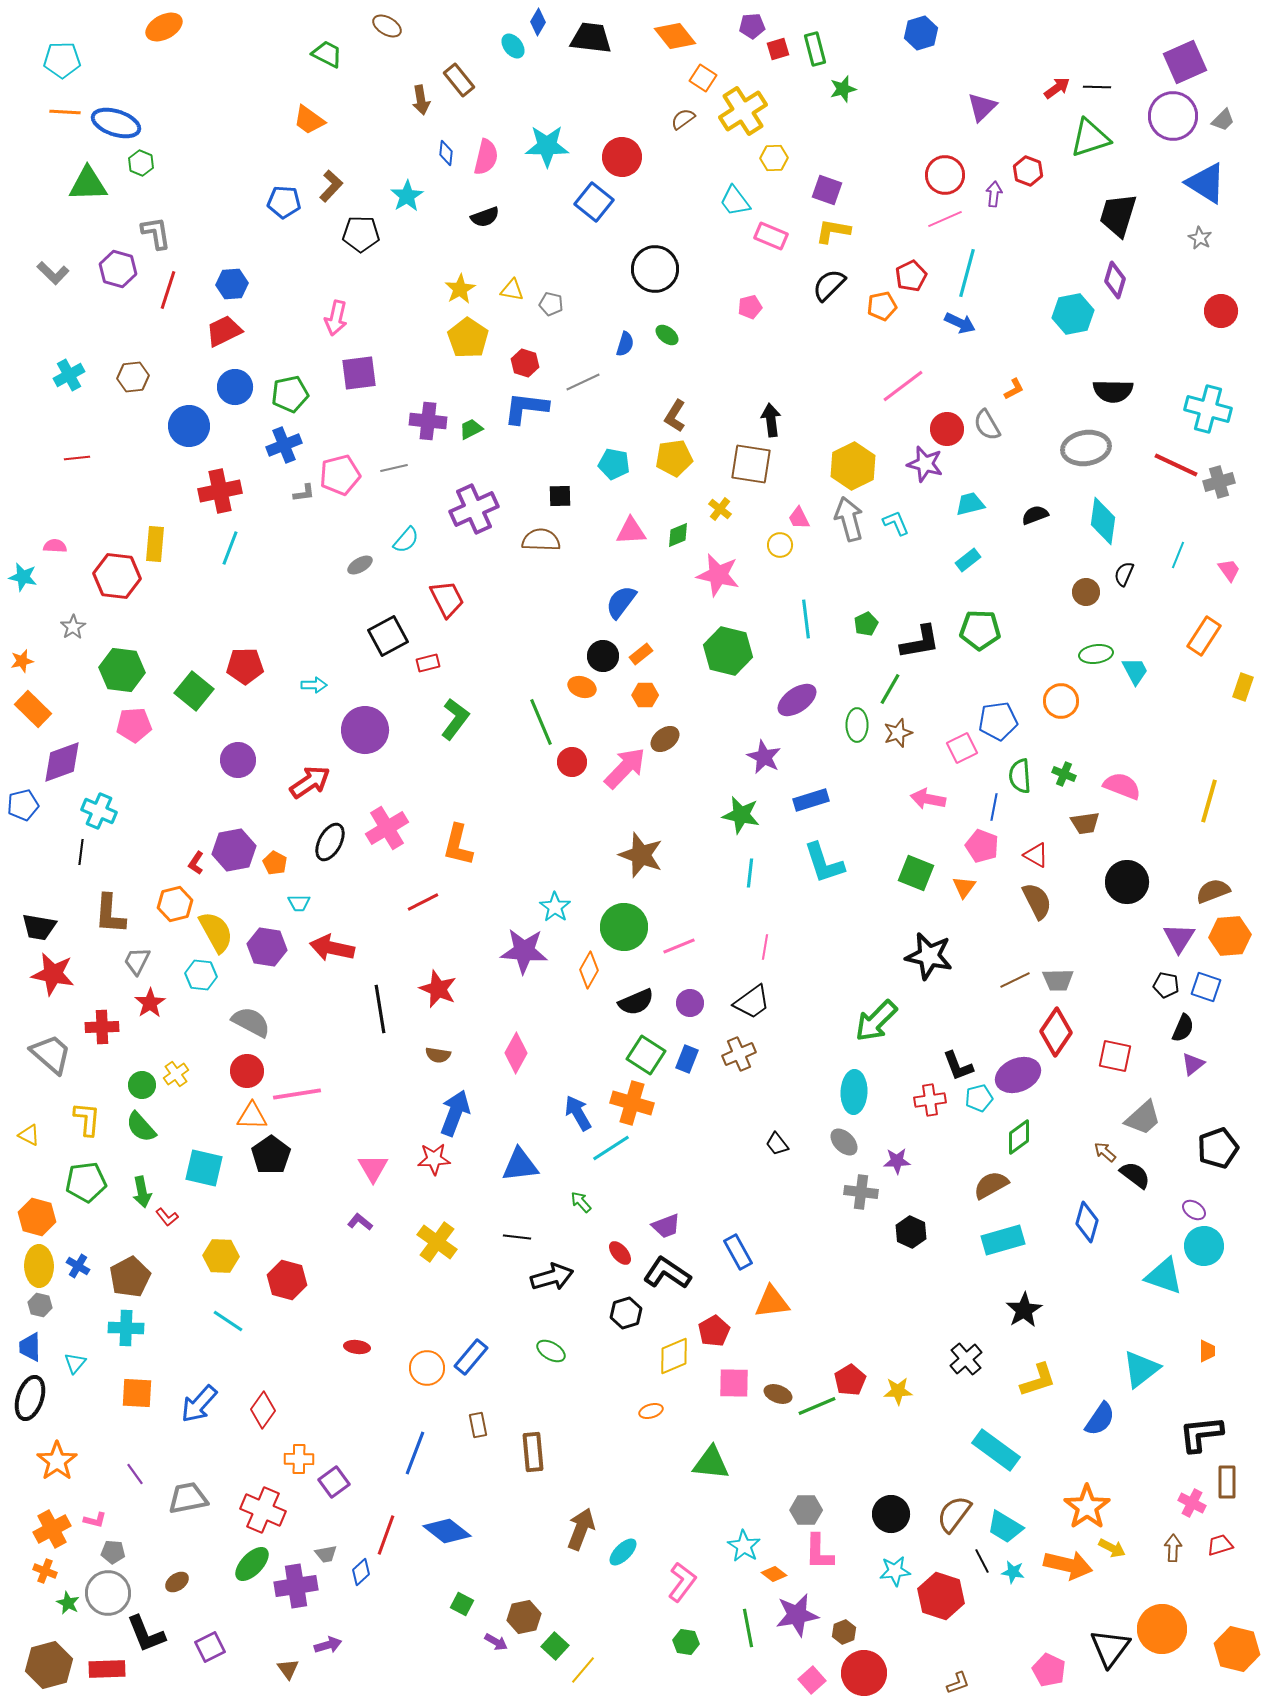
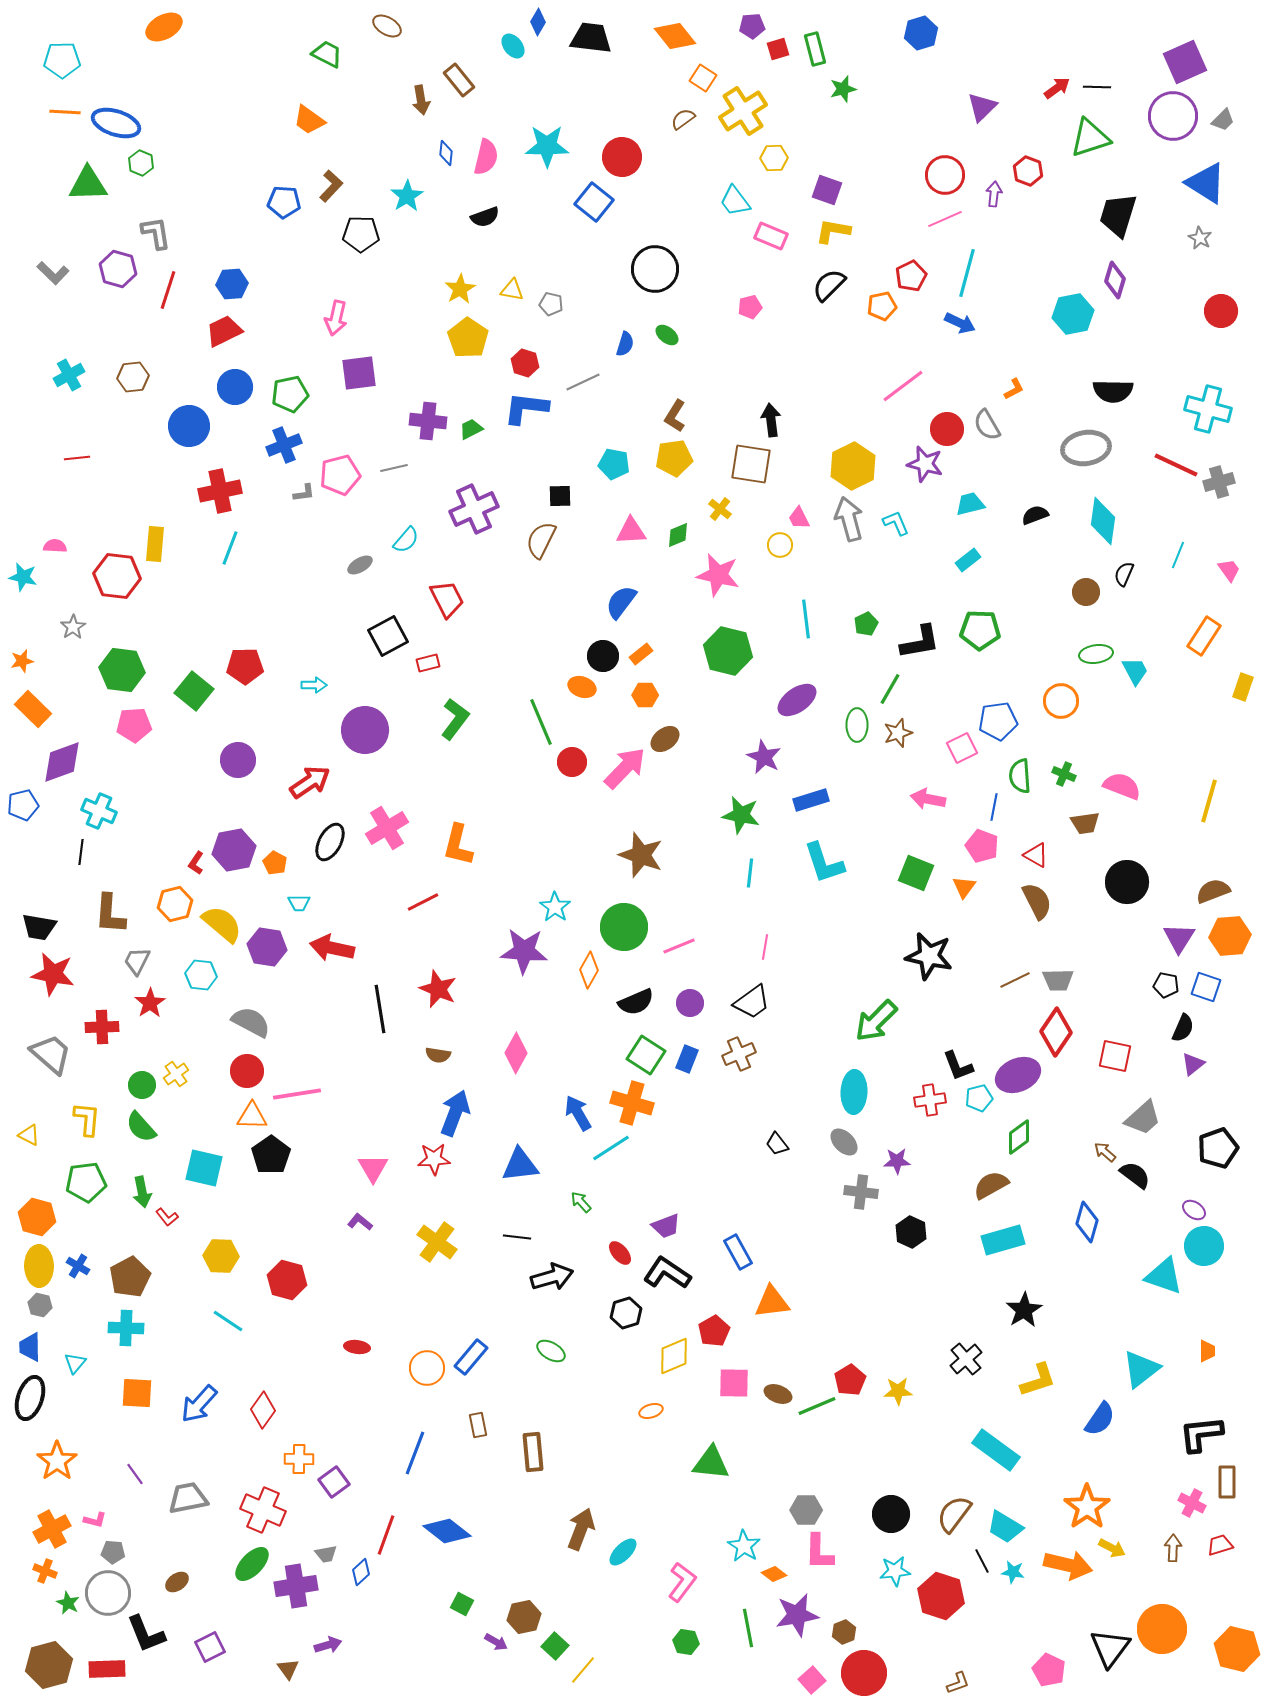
brown semicircle at (541, 540): rotated 66 degrees counterclockwise
yellow semicircle at (216, 932): moved 6 px right, 8 px up; rotated 21 degrees counterclockwise
